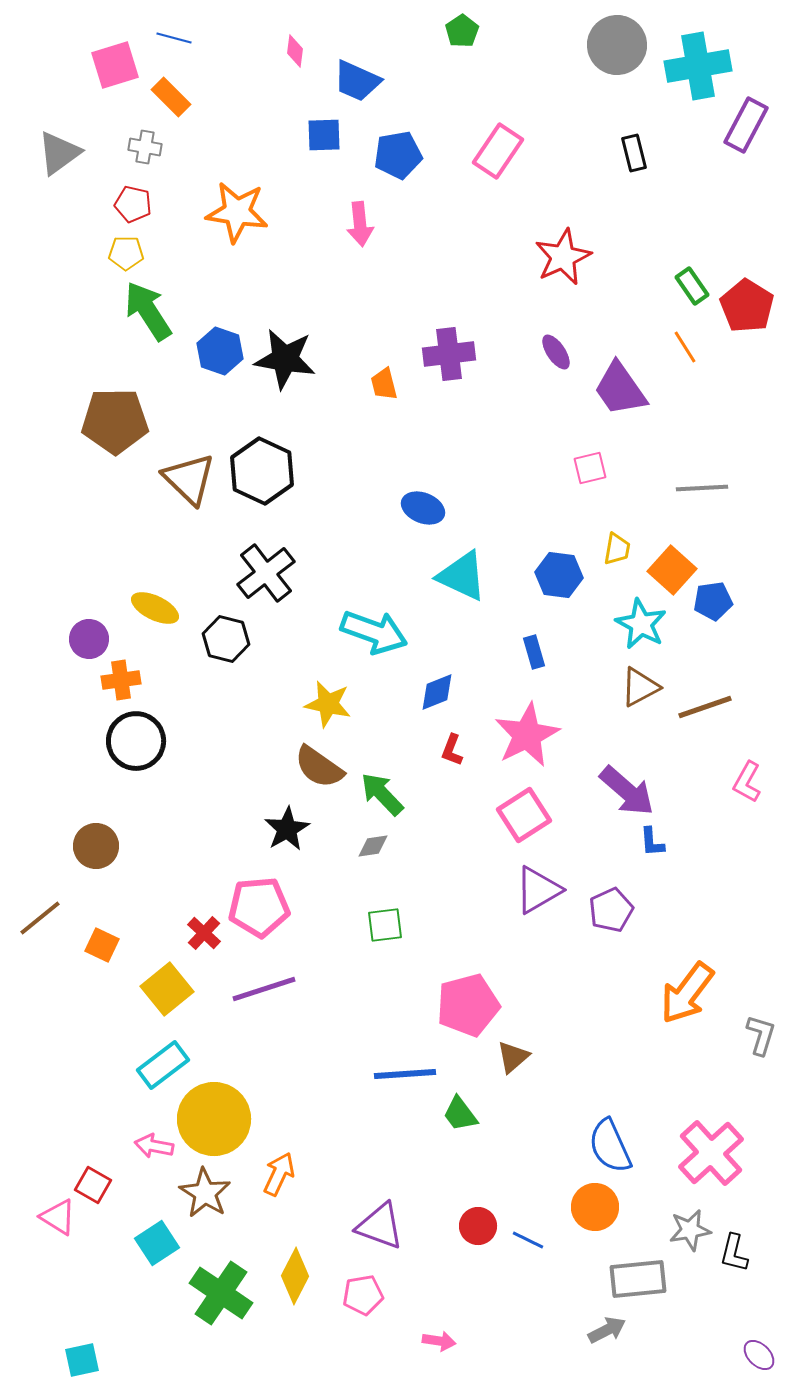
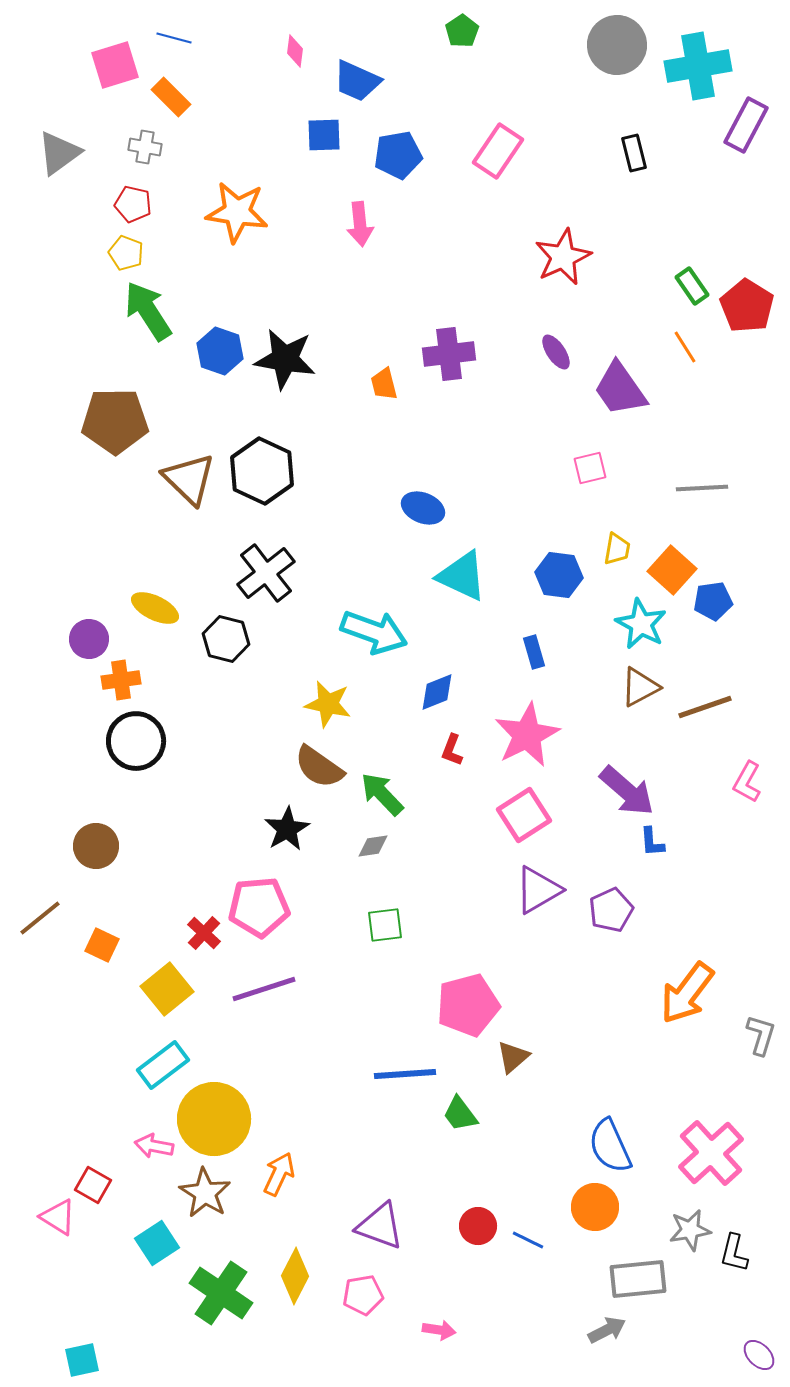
yellow pentagon at (126, 253): rotated 20 degrees clockwise
pink arrow at (439, 1341): moved 11 px up
